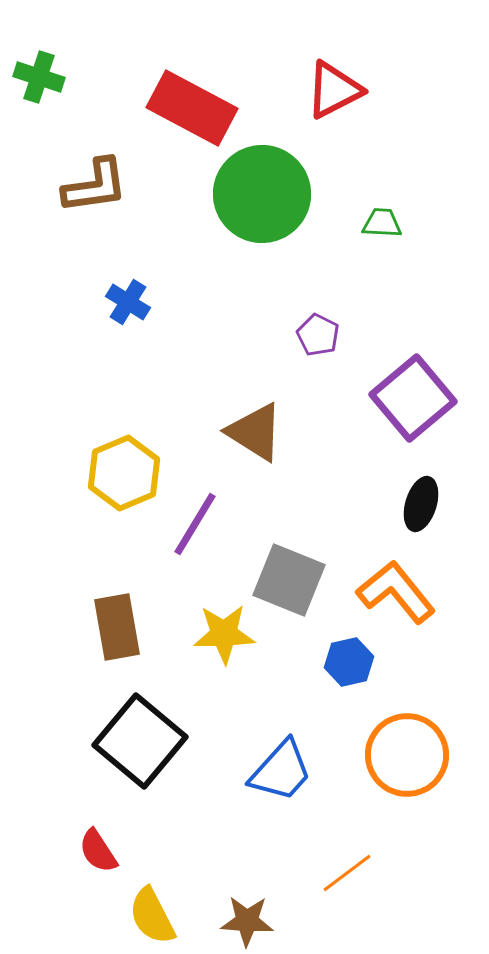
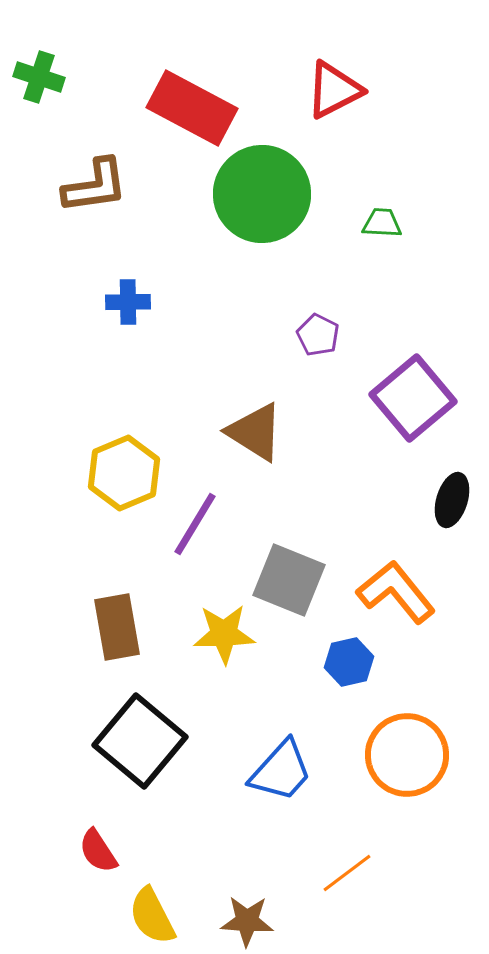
blue cross: rotated 33 degrees counterclockwise
black ellipse: moved 31 px right, 4 px up
